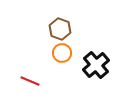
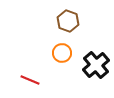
brown hexagon: moved 8 px right, 8 px up
red line: moved 1 px up
